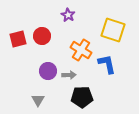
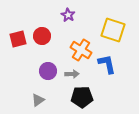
gray arrow: moved 3 px right, 1 px up
gray triangle: rotated 24 degrees clockwise
